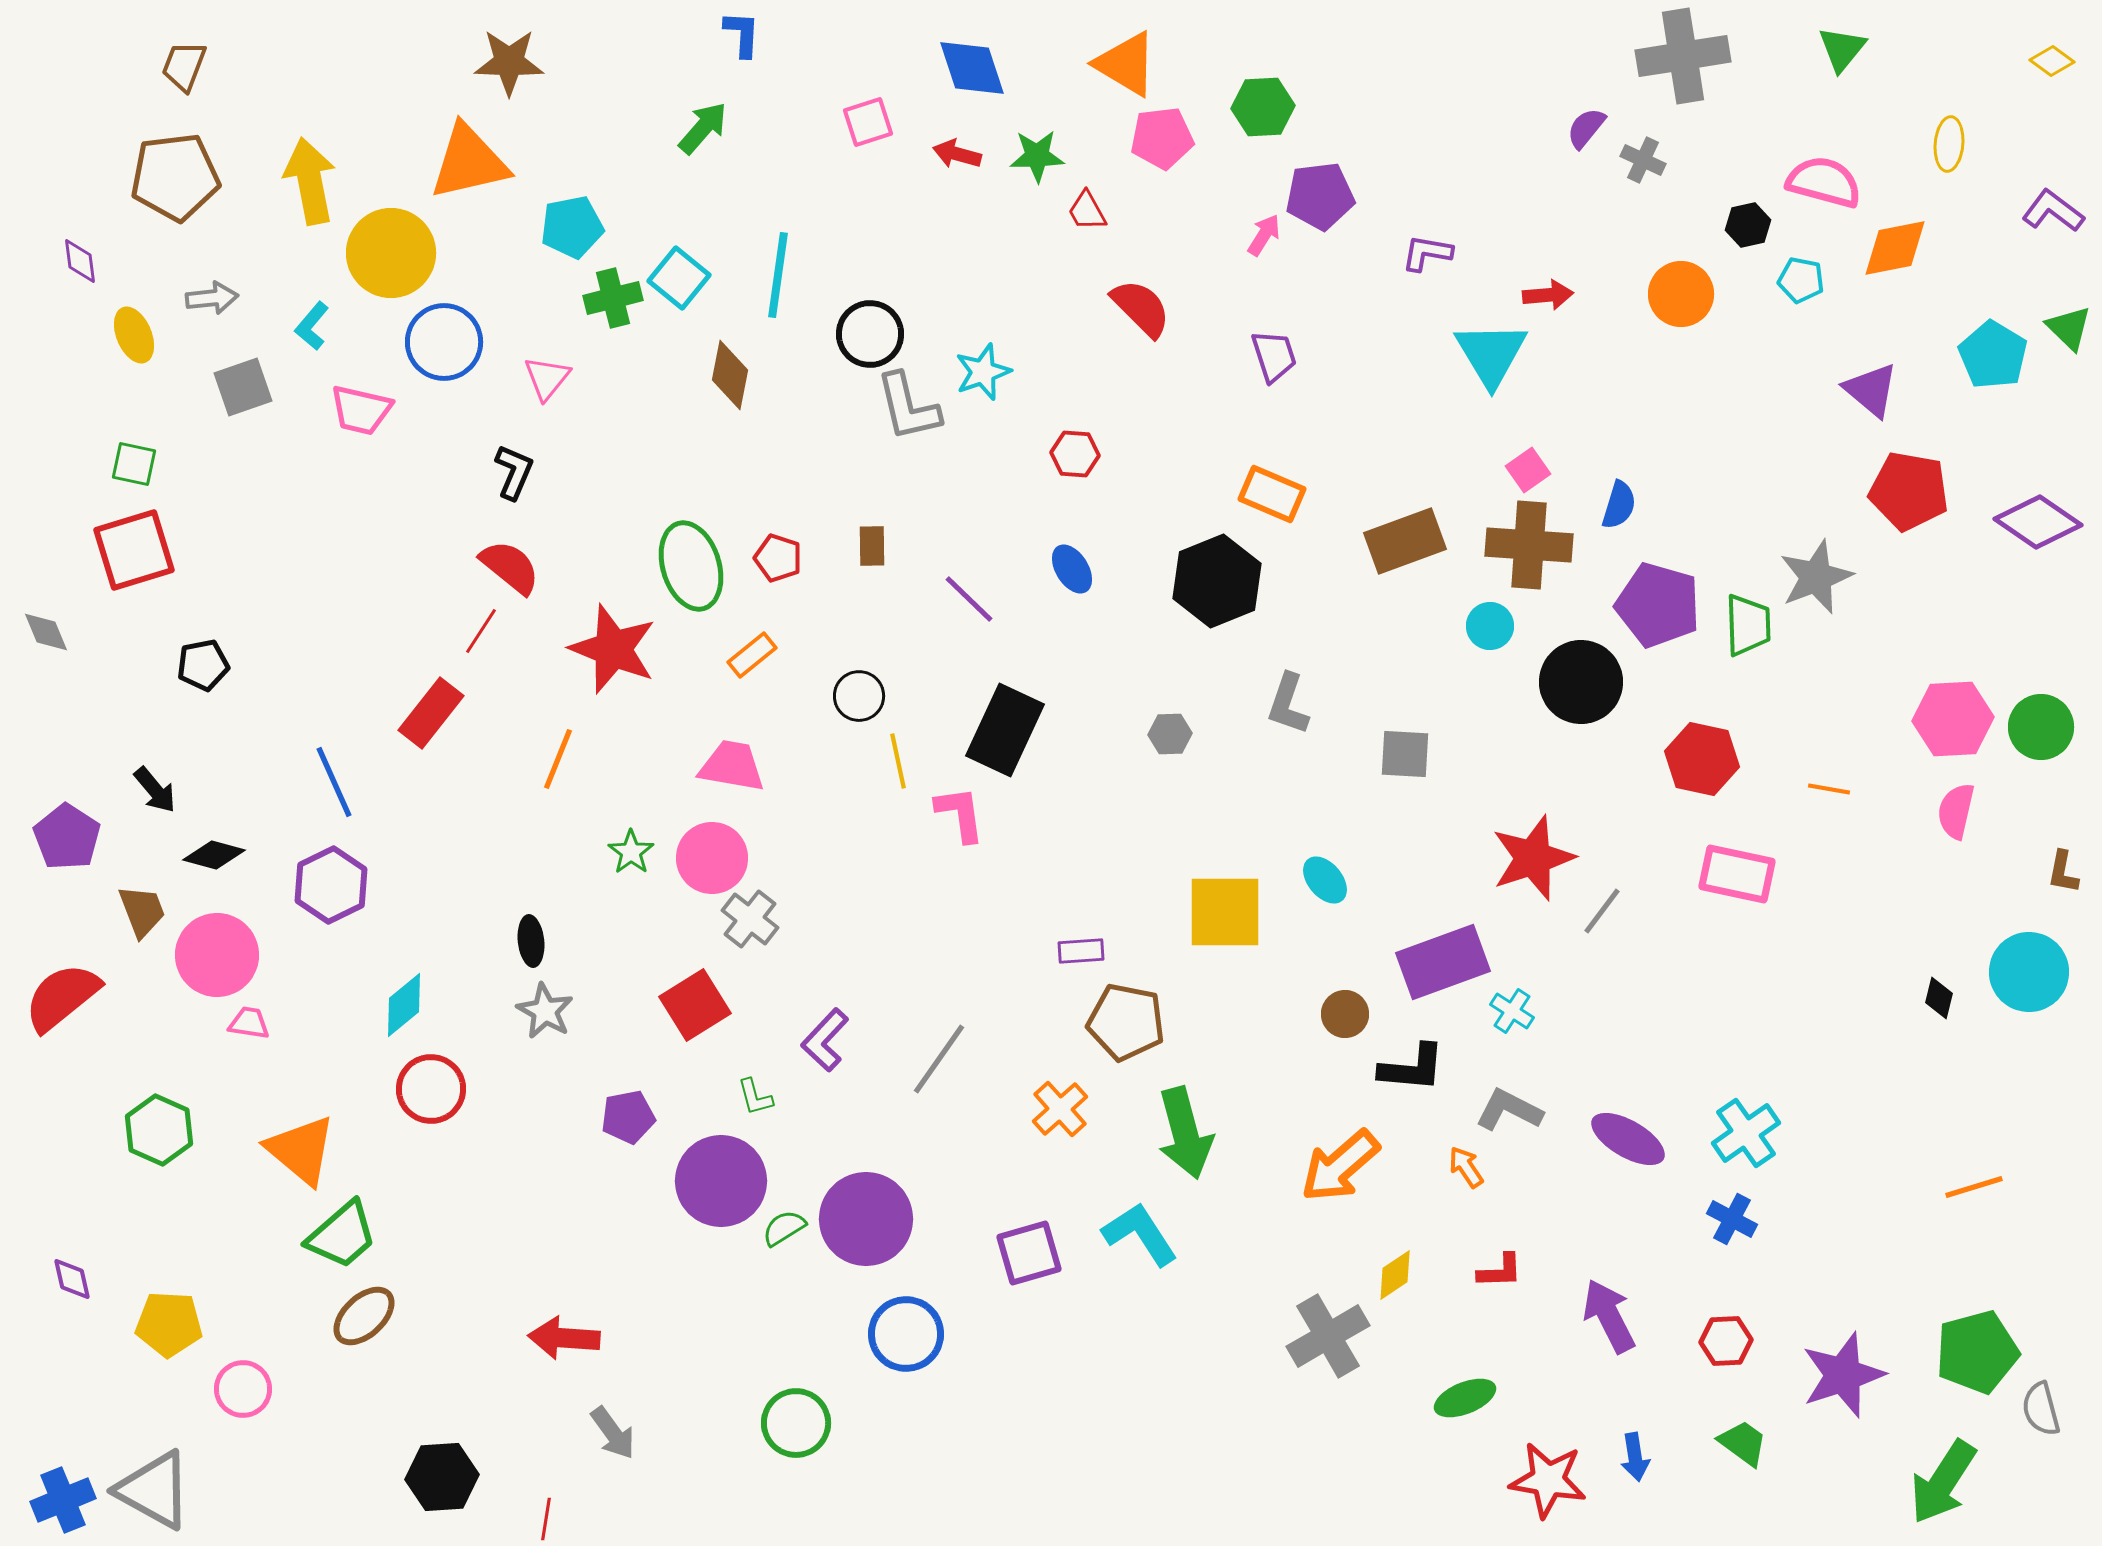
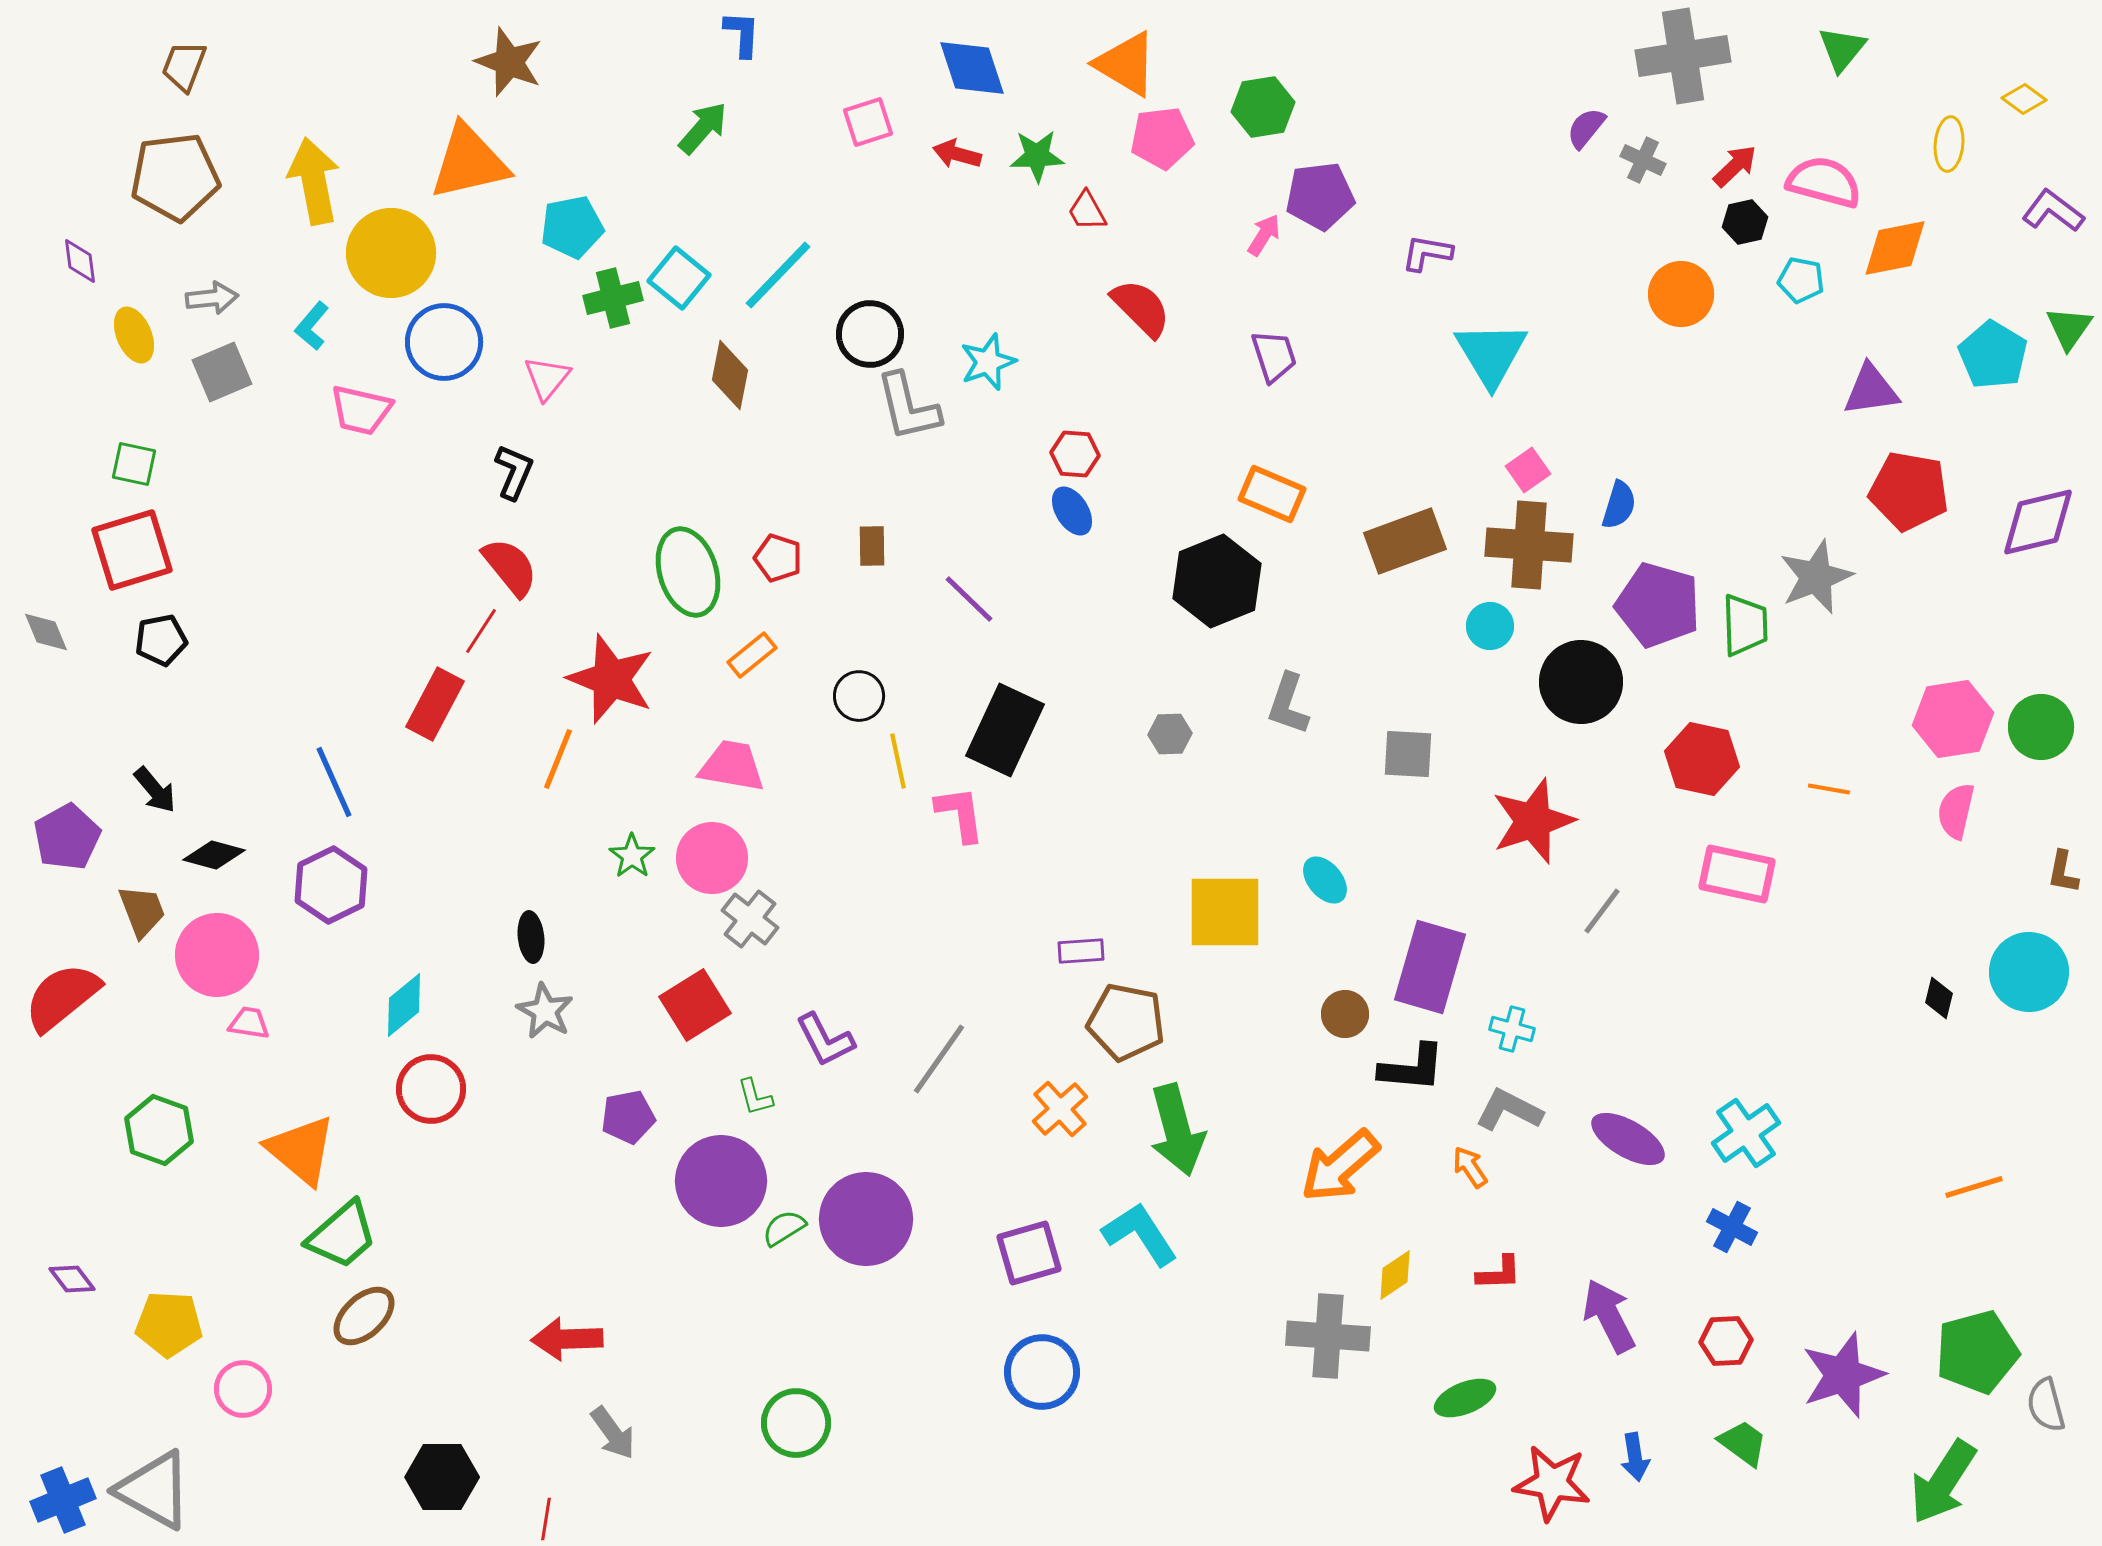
yellow diamond at (2052, 61): moved 28 px left, 38 px down
brown star at (509, 62): rotated 20 degrees clockwise
green hexagon at (1263, 107): rotated 6 degrees counterclockwise
yellow arrow at (310, 181): moved 4 px right
black hexagon at (1748, 225): moved 3 px left, 3 px up
cyan line at (778, 275): rotated 36 degrees clockwise
red arrow at (1548, 295): moved 187 px right, 129 px up; rotated 39 degrees counterclockwise
green triangle at (2069, 328): rotated 21 degrees clockwise
cyan star at (983, 372): moved 5 px right, 10 px up
gray square at (243, 387): moved 21 px left, 15 px up; rotated 4 degrees counterclockwise
purple triangle at (1871, 390): rotated 48 degrees counterclockwise
purple diamond at (2038, 522): rotated 48 degrees counterclockwise
red square at (134, 550): moved 2 px left
green ellipse at (691, 566): moved 3 px left, 6 px down
red semicircle at (510, 567): rotated 12 degrees clockwise
blue ellipse at (1072, 569): moved 58 px up
green trapezoid at (1748, 625): moved 3 px left
red star at (613, 649): moved 2 px left, 30 px down
black pentagon at (203, 665): moved 42 px left, 25 px up
red rectangle at (431, 713): moved 4 px right, 9 px up; rotated 10 degrees counterclockwise
pink hexagon at (1953, 719): rotated 6 degrees counterclockwise
gray square at (1405, 754): moved 3 px right
purple pentagon at (67, 837): rotated 10 degrees clockwise
green star at (631, 852): moved 1 px right, 4 px down
red star at (1533, 858): moved 37 px up
black ellipse at (531, 941): moved 4 px up
purple rectangle at (1443, 962): moved 13 px left, 5 px down; rotated 54 degrees counterclockwise
cyan cross at (1512, 1011): moved 18 px down; rotated 18 degrees counterclockwise
purple L-shape at (825, 1040): rotated 70 degrees counterclockwise
green hexagon at (159, 1130): rotated 4 degrees counterclockwise
green arrow at (1185, 1133): moved 8 px left, 3 px up
orange arrow at (1466, 1167): moved 4 px right
blue cross at (1732, 1219): moved 8 px down
red L-shape at (1500, 1271): moved 1 px left, 2 px down
purple diamond at (72, 1279): rotated 24 degrees counterclockwise
blue circle at (906, 1334): moved 136 px right, 38 px down
gray cross at (1328, 1336): rotated 34 degrees clockwise
red arrow at (564, 1338): moved 3 px right, 1 px down; rotated 6 degrees counterclockwise
gray semicircle at (2041, 1409): moved 5 px right, 4 px up
black hexagon at (442, 1477): rotated 4 degrees clockwise
red star at (1548, 1480): moved 4 px right, 3 px down
